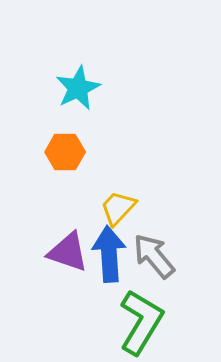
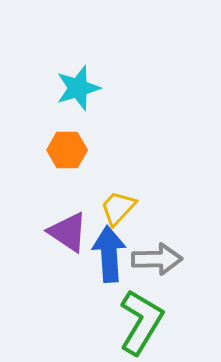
cyan star: rotated 9 degrees clockwise
orange hexagon: moved 2 px right, 2 px up
purple triangle: moved 20 px up; rotated 15 degrees clockwise
gray arrow: moved 3 px right, 3 px down; rotated 129 degrees clockwise
